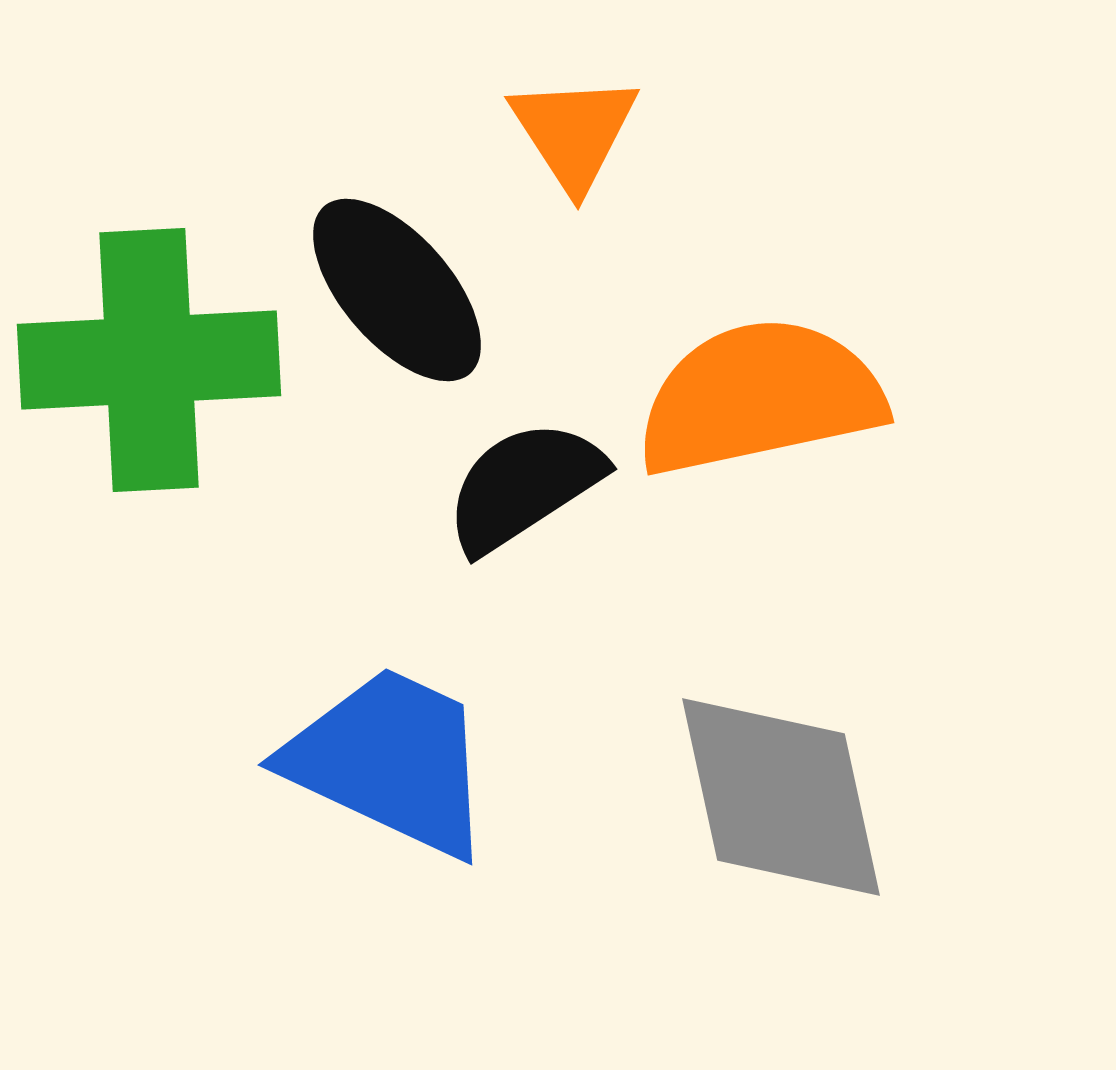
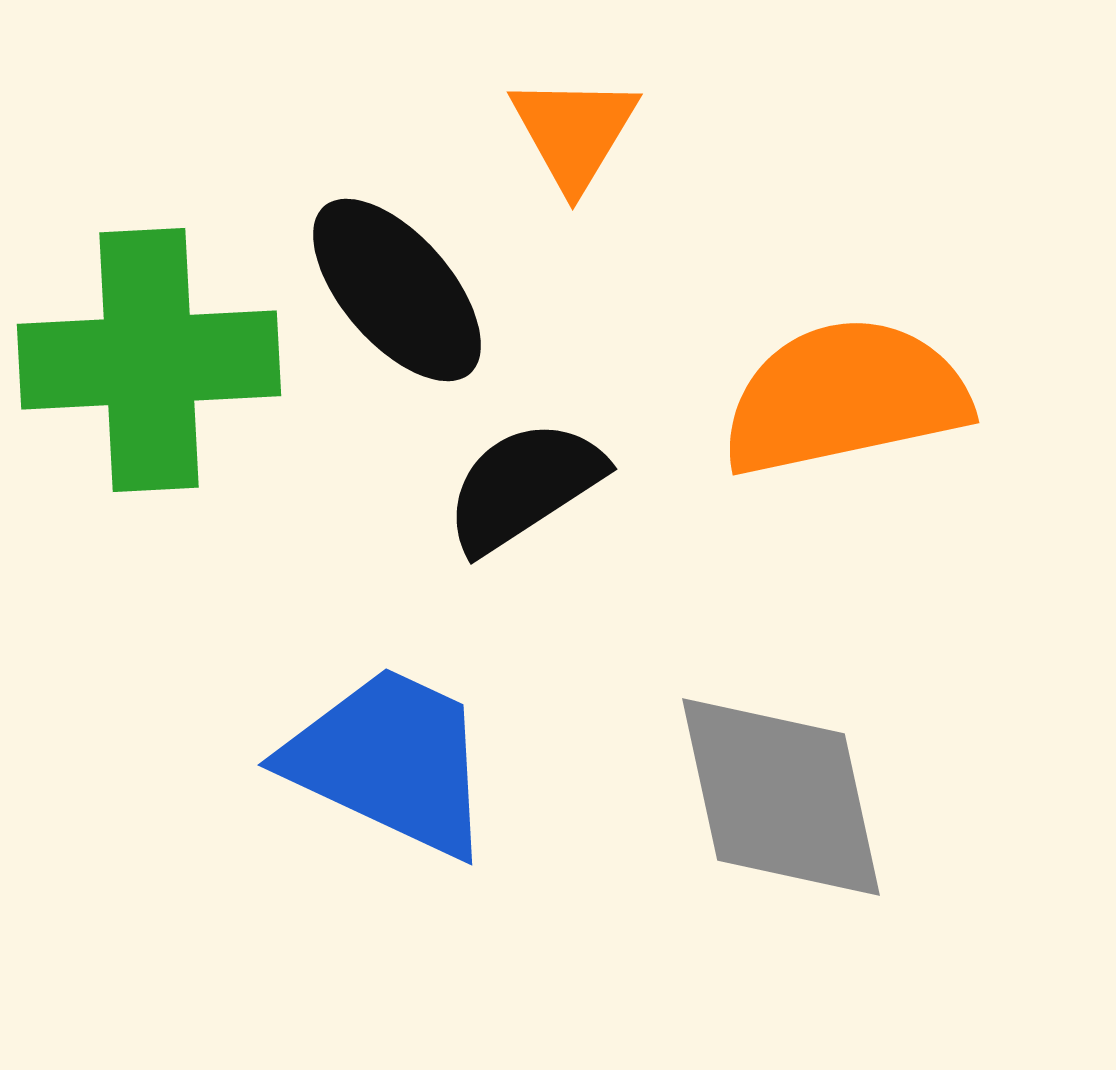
orange triangle: rotated 4 degrees clockwise
orange semicircle: moved 85 px right
